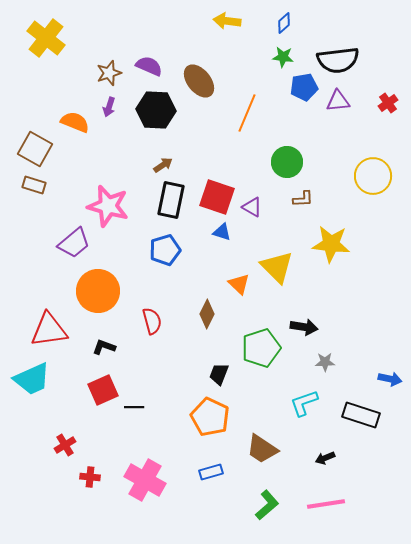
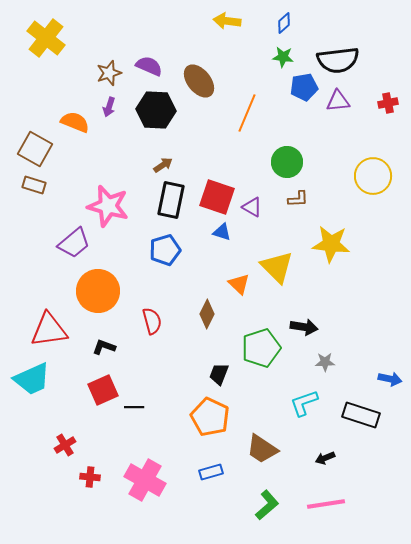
red cross at (388, 103): rotated 24 degrees clockwise
brown L-shape at (303, 199): moved 5 px left
